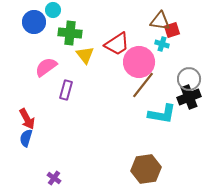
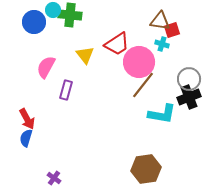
green cross: moved 18 px up
pink semicircle: rotated 25 degrees counterclockwise
